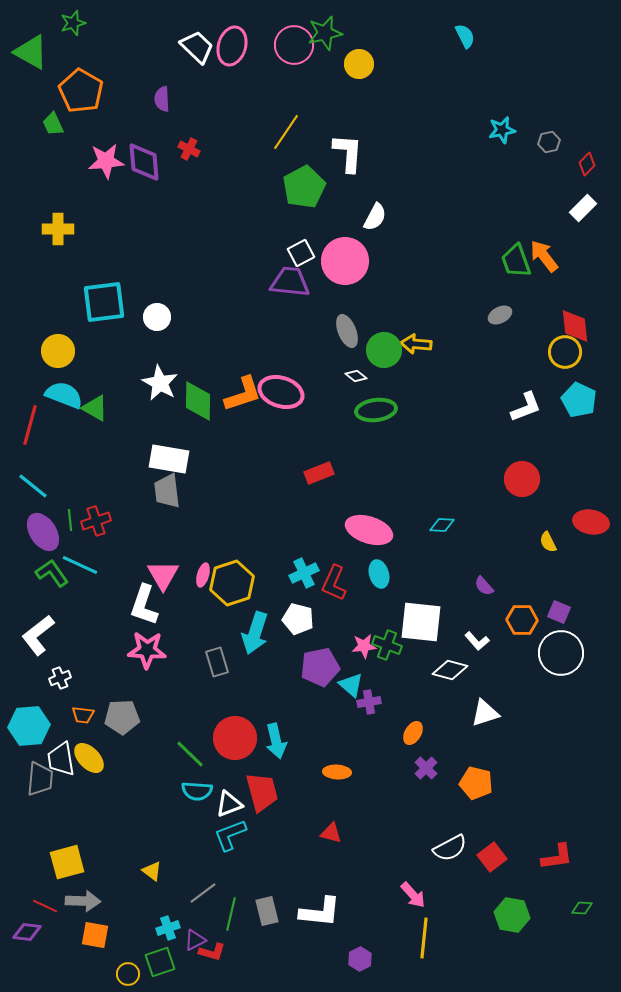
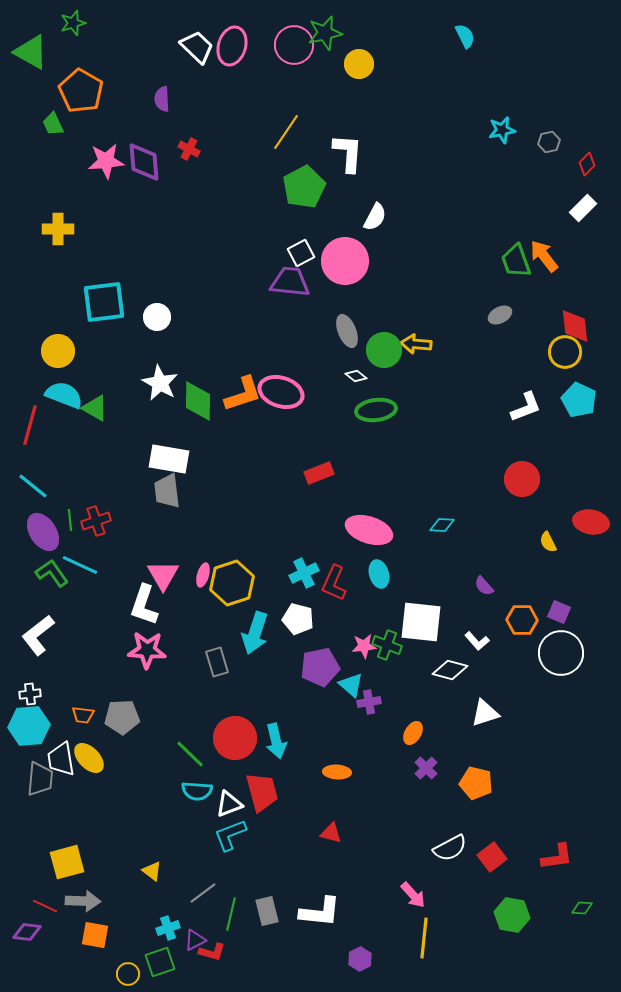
white cross at (60, 678): moved 30 px left, 16 px down; rotated 15 degrees clockwise
